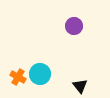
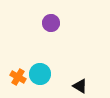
purple circle: moved 23 px left, 3 px up
black triangle: rotated 21 degrees counterclockwise
